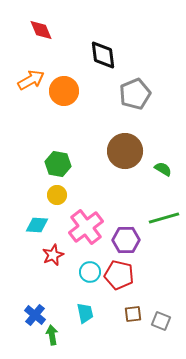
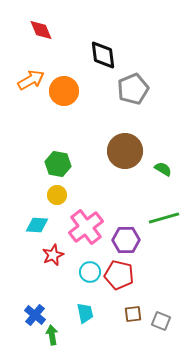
gray pentagon: moved 2 px left, 5 px up
